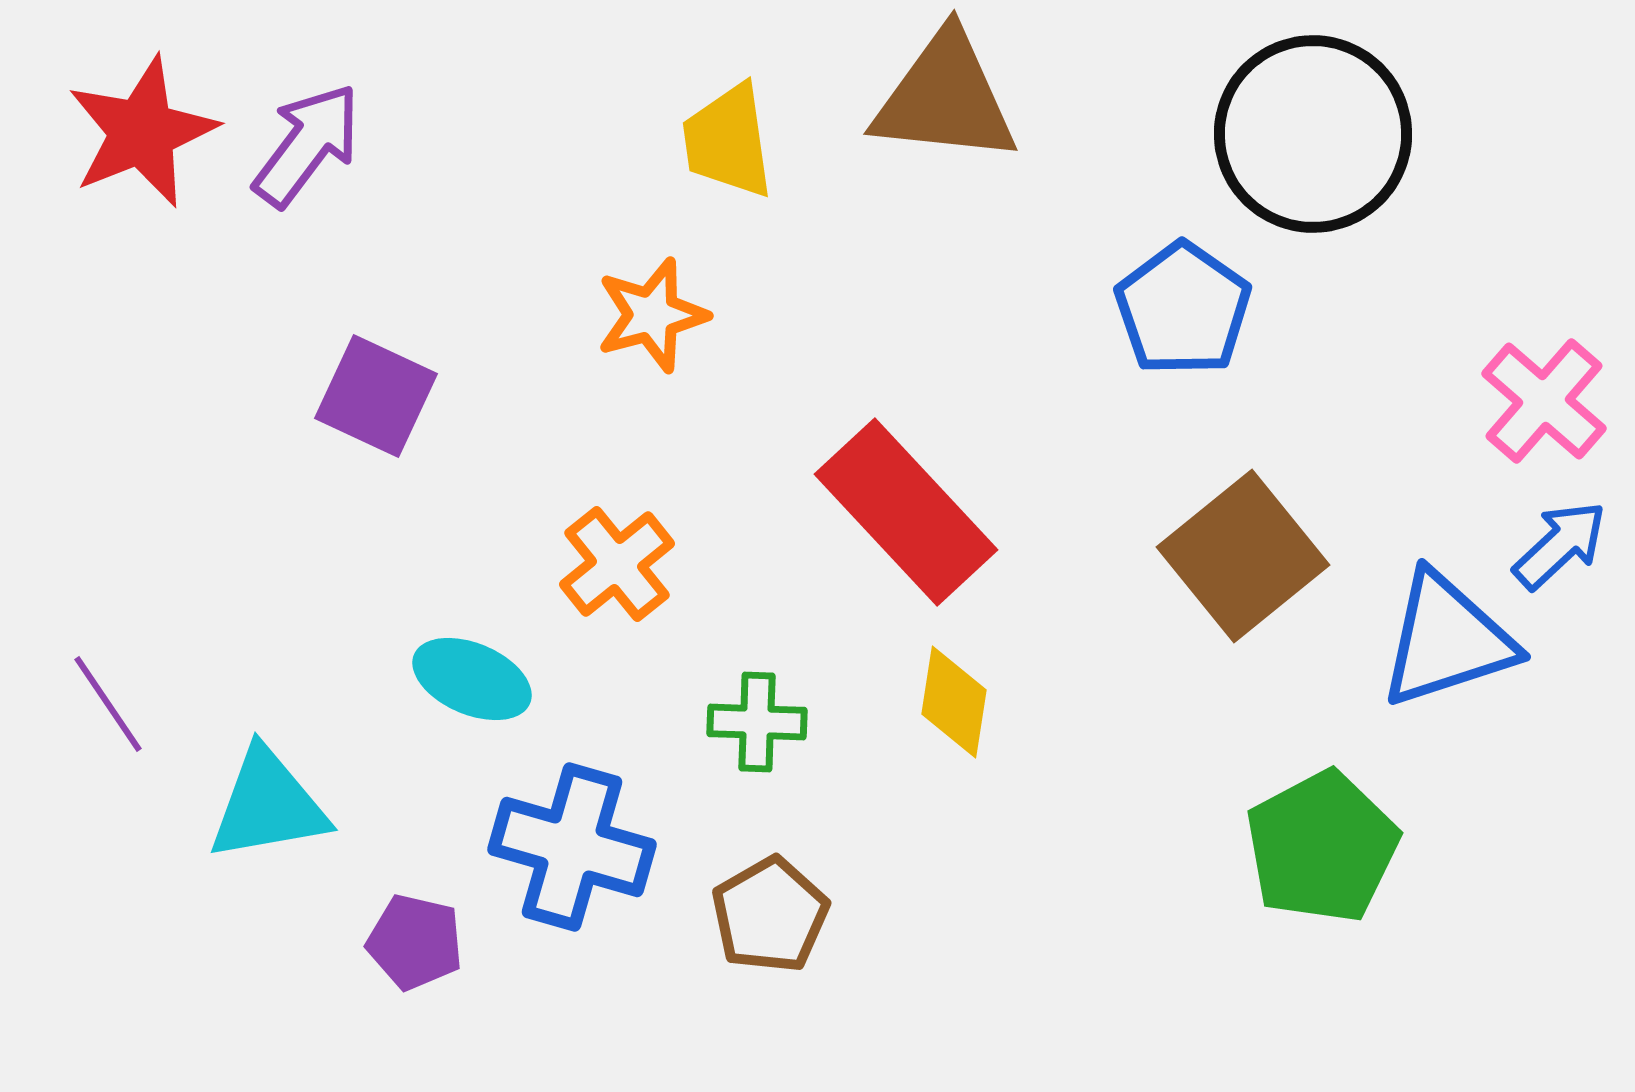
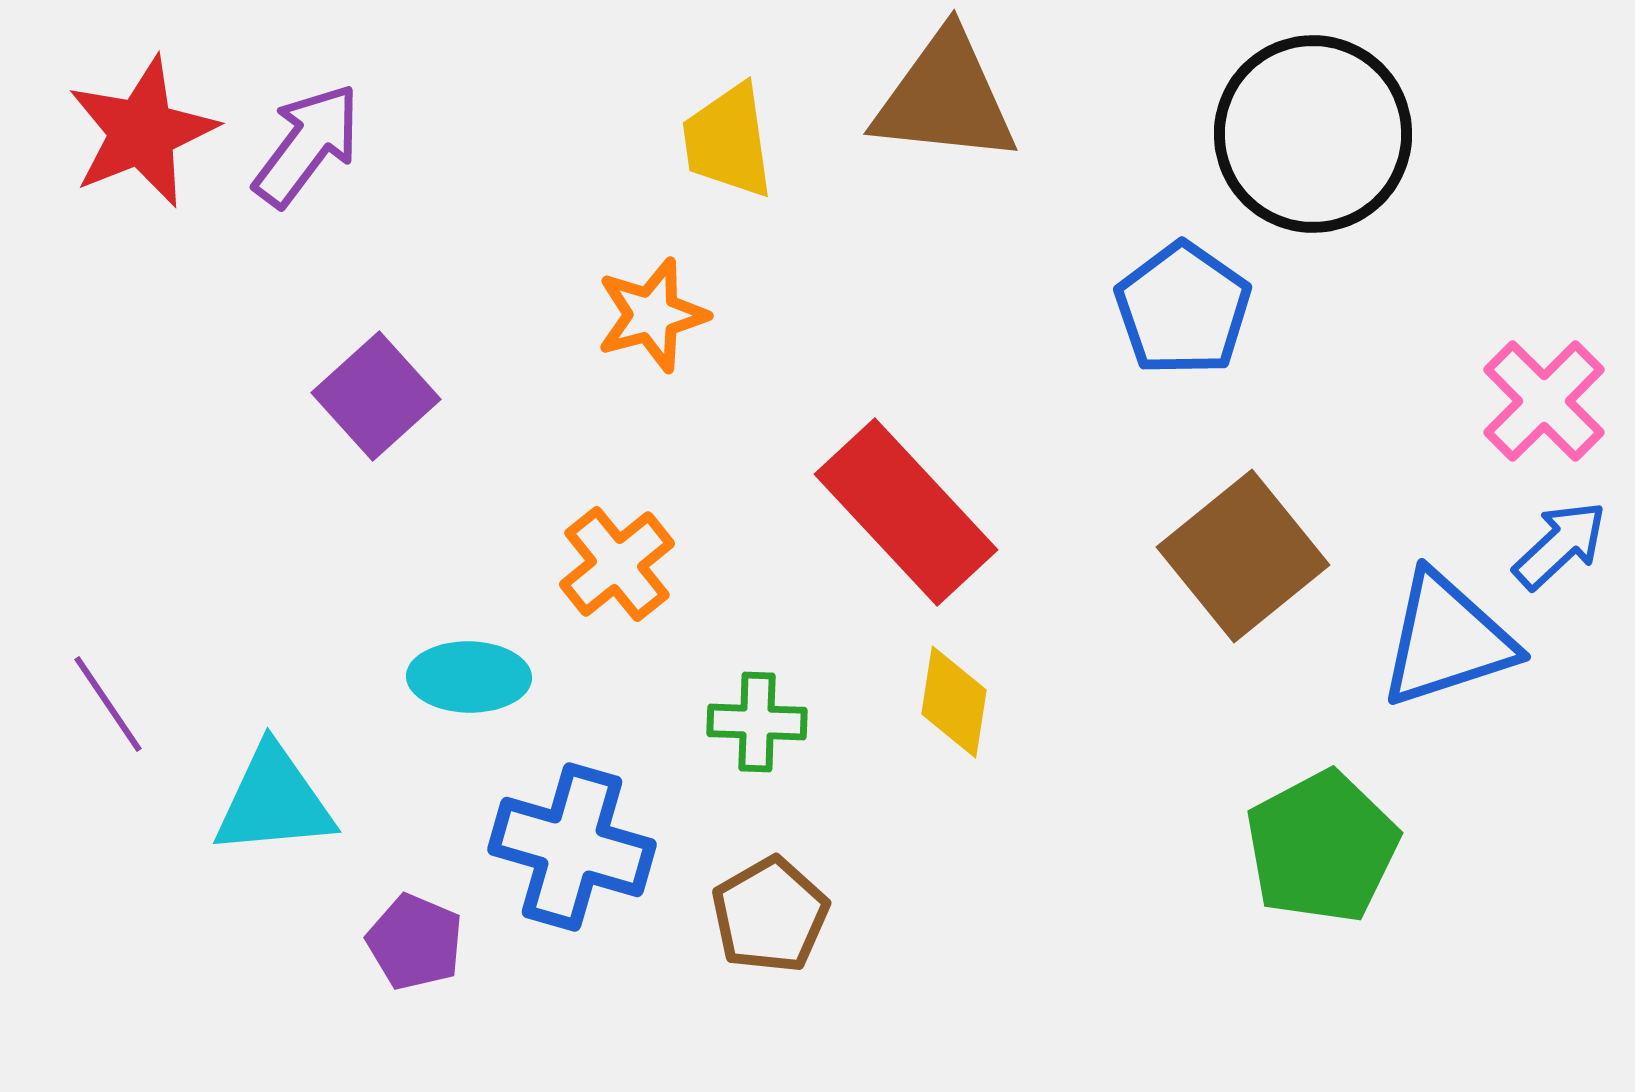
purple square: rotated 23 degrees clockwise
pink cross: rotated 4 degrees clockwise
cyan ellipse: moved 3 px left, 2 px up; rotated 22 degrees counterclockwise
cyan triangle: moved 6 px right, 4 px up; rotated 5 degrees clockwise
purple pentagon: rotated 10 degrees clockwise
